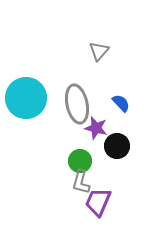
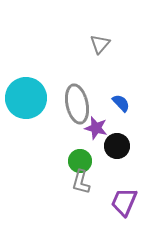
gray triangle: moved 1 px right, 7 px up
purple trapezoid: moved 26 px right
